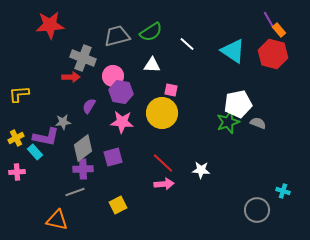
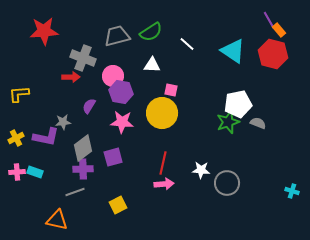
red star: moved 6 px left, 6 px down
cyan rectangle: moved 20 px down; rotated 28 degrees counterclockwise
red line: rotated 60 degrees clockwise
cyan cross: moved 9 px right
gray circle: moved 30 px left, 27 px up
